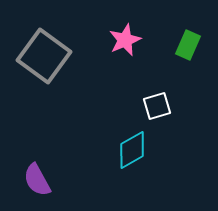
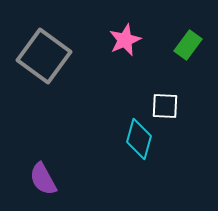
green rectangle: rotated 12 degrees clockwise
white square: moved 8 px right; rotated 20 degrees clockwise
cyan diamond: moved 7 px right, 11 px up; rotated 45 degrees counterclockwise
purple semicircle: moved 6 px right, 1 px up
